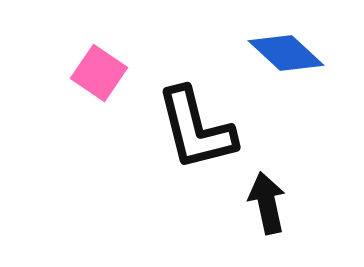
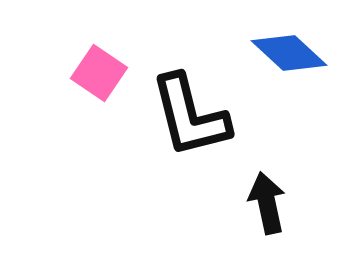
blue diamond: moved 3 px right
black L-shape: moved 6 px left, 13 px up
